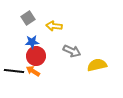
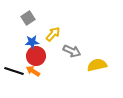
yellow arrow: moved 1 px left, 8 px down; rotated 126 degrees clockwise
black line: rotated 12 degrees clockwise
